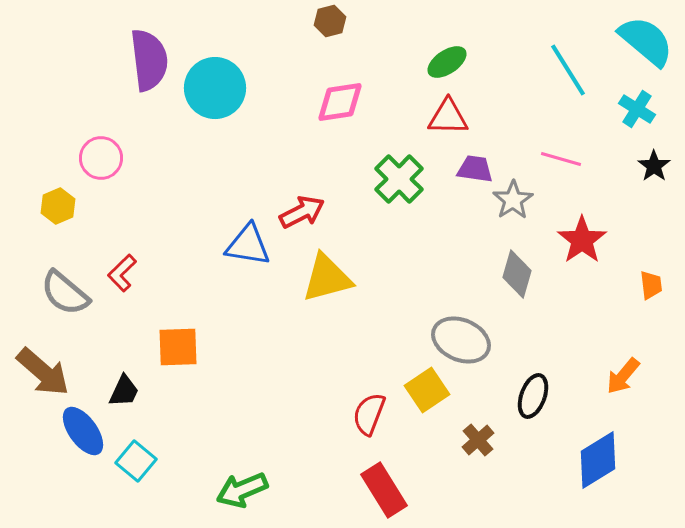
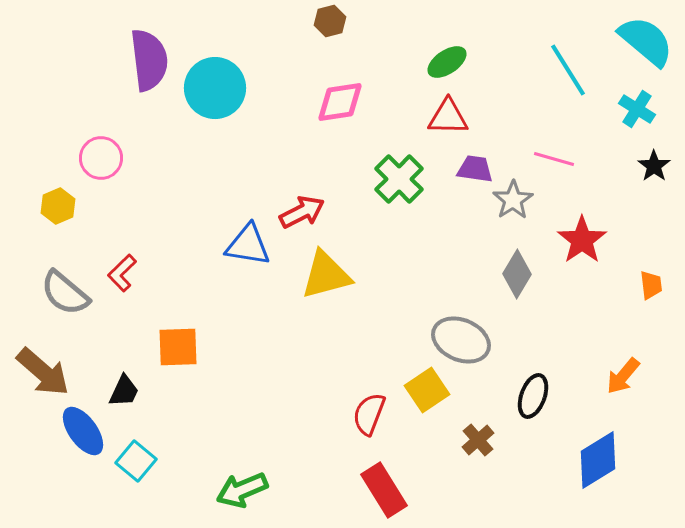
pink line: moved 7 px left
gray diamond: rotated 15 degrees clockwise
yellow triangle: moved 1 px left, 3 px up
